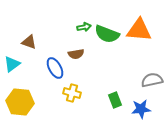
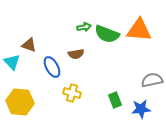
brown triangle: moved 3 px down
cyan triangle: moved 2 px up; rotated 36 degrees counterclockwise
blue ellipse: moved 3 px left, 1 px up
